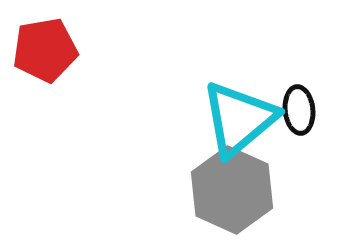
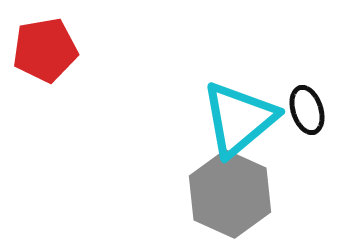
black ellipse: moved 8 px right; rotated 12 degrees counterclockwise
gray hexagon: moved 2 px left, 4 px down
